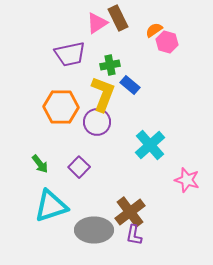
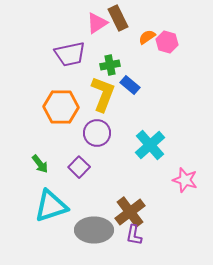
orange semicircle: moved 7 px left, 7 px down
purple circle: moved 11 px down
pink star: moved 2 px left
